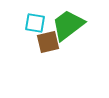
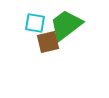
green trapezoid: moved 2 px left
